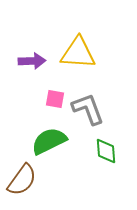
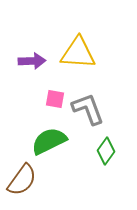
green diamond: rotated 40 degrees clockwise
